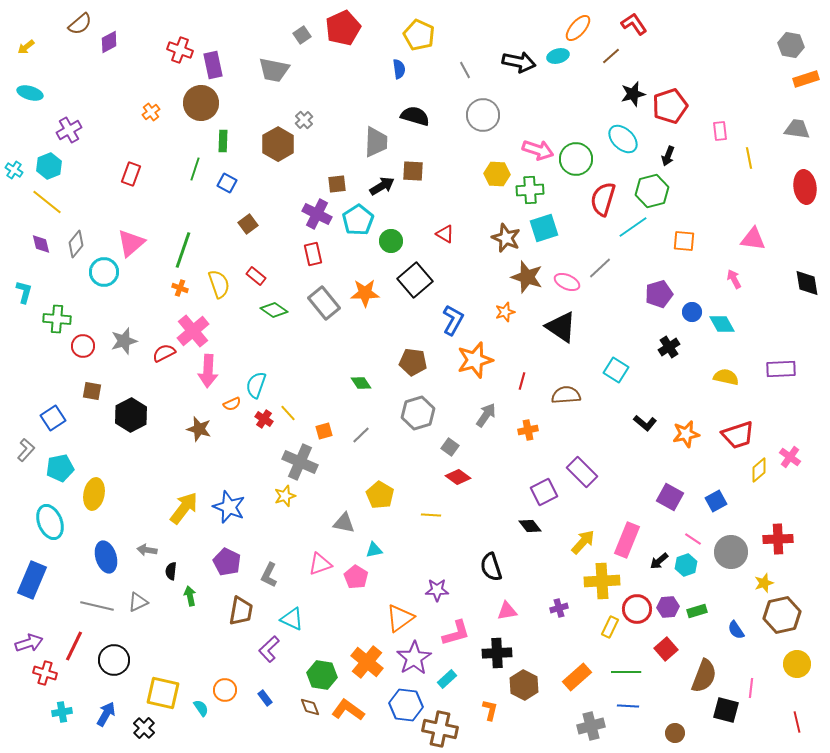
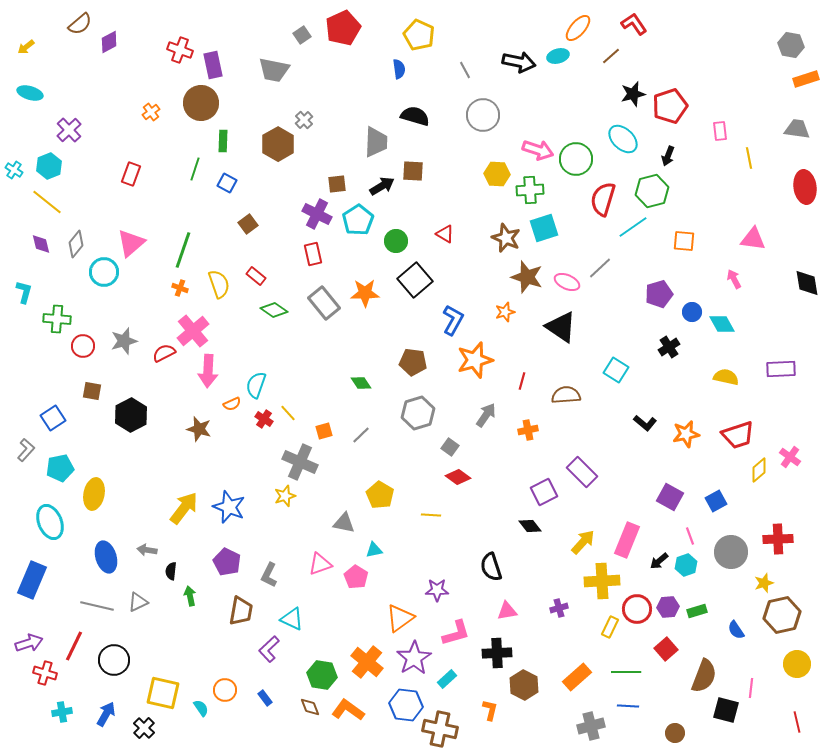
purple cross at (69, 130): rotated 15 degrees counterclockwise
green circle at (391, 241): moved 5 px right
pink line at (693, 539): moved 3 px left, 3 px up; rotated 36 degrees clockwise
